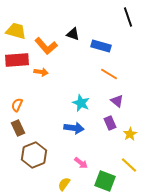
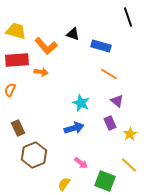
orange semicircle: moved 7 px left, 15 px up
blue arrow: rotated 24 degrees counterclockwise
